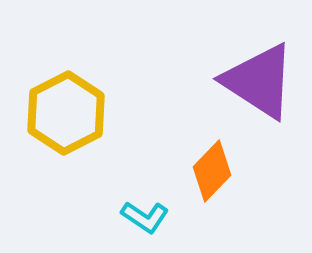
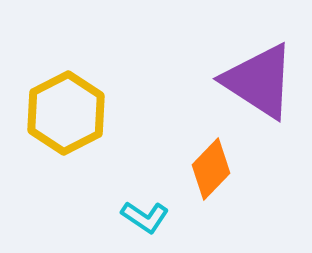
orange diamond: moved 1 px left, 2 px up
